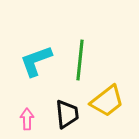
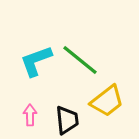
green line: rotated 57 degrees counterclockwise
black trapezoid: moved 6 px down
pink arrow: moved 3 px right, 4 px up
